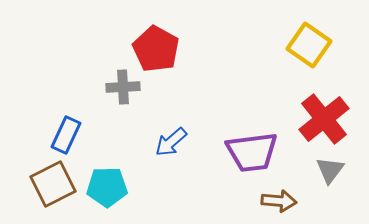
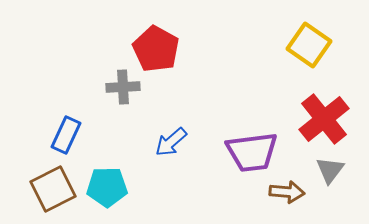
brown square: moved 5 px down
brown arrow: moved 8 px right, 9 px up
